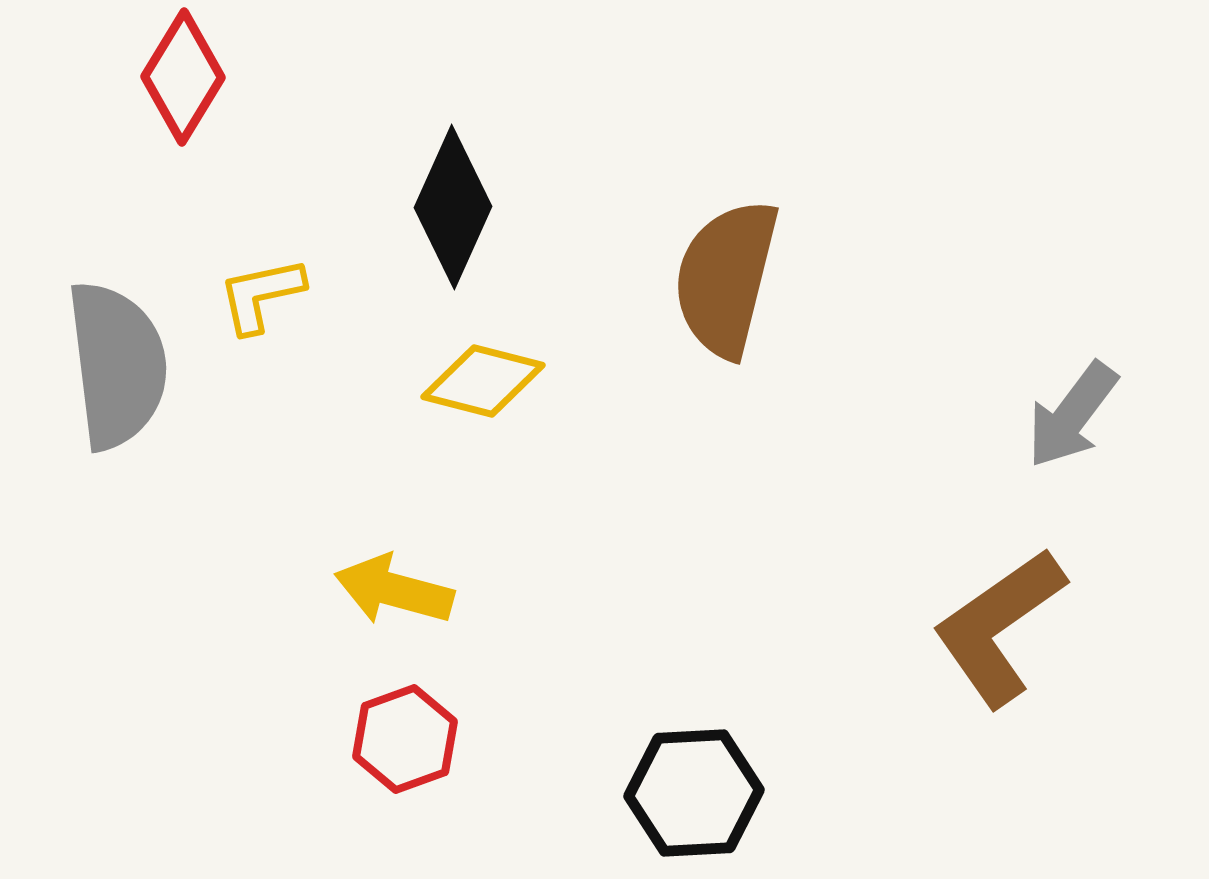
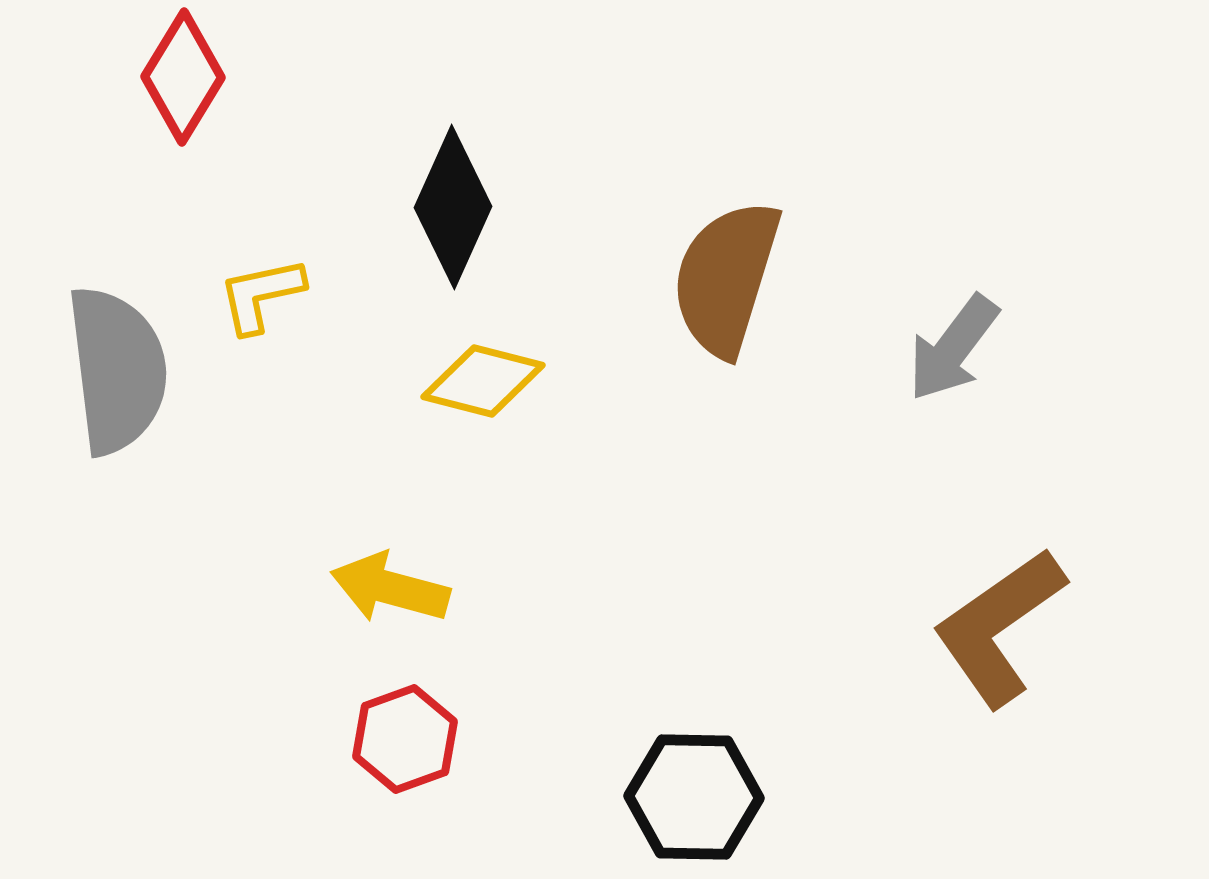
brown semicircle: rotated 3 degrees clockwise
gray semicircle: moved 5 px down
gray arrow: moved 119 px left, 67 px up
yellow arrow: moved 4 px left, 2 px up
black hexagon: moved 4 px down; rotated 4 degrees clockwise
